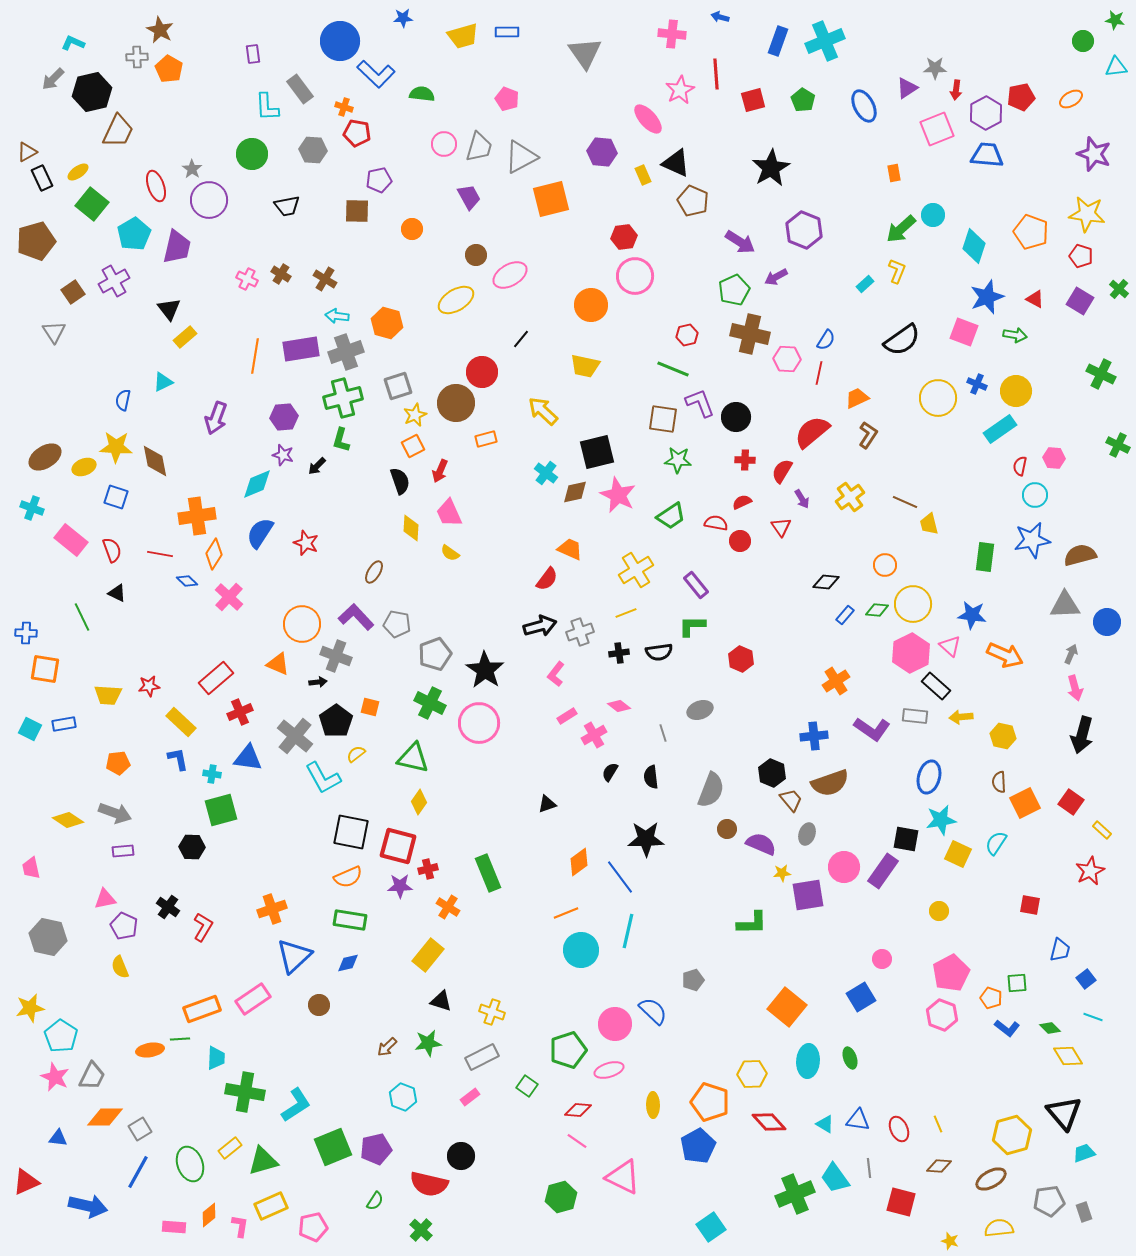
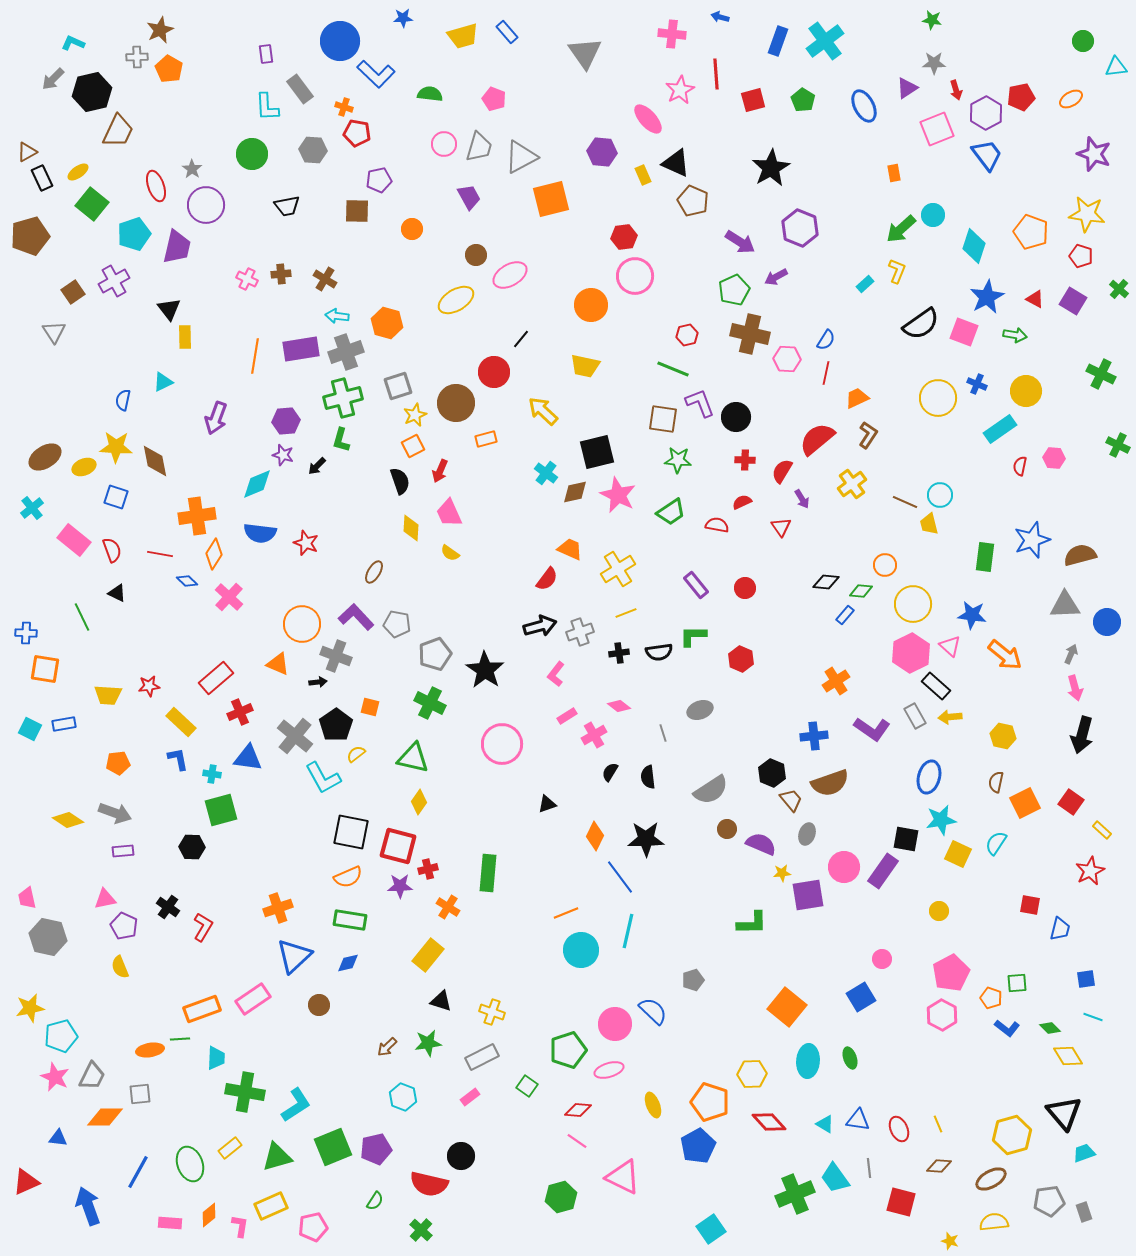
green star at (1115, 20): moved 183 px left
brown star at (160, 30): rotated 20 degrees clockwise
blue rectangle at (507, 32): rotated 50 degrees clockwise
cyan cross at (825, 41): rotated 15 degrees counterclockwise
purple rectangle at (253, 54): moved 13 px right
gray star at (935, 68): moved 1 px left, 5 px up
red arrow at (956, 90): rotated 24 degrees counterclockwise
green semicircle at (422, 94): moved 8 px right
pink pentagon at (507, 99): moved 13 px left
blue trapezoid at (987, 155): rotated 48 degrees clockwise
purple circle at (209, 200): moved 3 px left, 5 px down
purple hexagon at (804, 230): moved 4 px left, 2 px up
cyan pentagon at (134, 234): rotated 12 degrees clockwise
brown pentagon at (36, 241): moved 6 px left, 5 px up
brown cross at (281, 274): rotated 36 degrees counterclockwise
blue star at (987, 297): rotated 8 degrees counterclockwise
purple square at (1080, 301): moved 7 px left
yellow rectangle at (185, 337): rotated 50 degrees counterclockwise
black semicircle at (902, 340): moved 19 px right, 16 px up
red circle at (482, 372): moved 12 px right
red line at (819, 373): moved 7 px right
yellow circle at (1016, 391): moved 10 px right
purple hexagon at (284, 417): moved 2 px right, 4 px down
red semicircle at (812, 432): moved 5 px right, 7 px down
cyan circle at (1035, 495): moved 95 px left
yellow cross at (850, 497): moved 2 px right, 13 px up
cyan cross at (32, 508): rotated 30 degrees clockwise
green trapezoid at (671, 516): moved 4 px up
red semicircle at (716, 523): moved 1 px right, 2 px down
blue semicircle at (260, 533): rotated 116 degrees counterclockwise
pink rectangle at (71, 540): moved 3 px right
blue star at (1032, 540): rotated 9 degrees counterclockwise
red circle at (740, 541): moved 5 px right, 47 px down
yellow cross at (636, 570): moved 18 px left, 1 px up
green diamond at (877, 610): moved 16 px left, 19 px up
green L-shape at (692, 626): moved 1 px right, 10 px down
orange arrow at (1005, 655): rotated 15 degrees clockwise
gray rectangle at (915, 716): rotated 55 degrees clockwise
yellow arrow at (961, 717): moved 11 px left
black pentagon at (336, 721): moved 4 px down
pink circle at (479, 723): moved 23 px right, 21 px down
black semicircle at (651, 777): moved 3 px left
brown semicircle at (999, 782): moved 3 px left; rotated 15 degrees clockwise
gray semicircle at (711, 790): rotated 36 degrees clockwise
orange diamond at (579, 862): moved 16 px right, 26 px up; rotated 28 degrees counterclockwise
pink trapezoid at (31, 868): moved 4 px left, 30 px down
green rectangle at (488, 873): rotated 27 degrees clockwise
orange cross at (272, 909): moved 6 px right, 1 px up
blue trapezoid at (1060, 950): moved 21 px up
blue square at (1086, 979): rotated 30 degrees clockwise
pink hexagon at (942, 1015): rotated 8 degrees clockwise
cyan pentagon at (61, 1036): rotated 24 degrees clockwise
yellow ellipse at (653, 1105): rotated 20 degrees counterclockwise
gray square at (140, 1129): moved 35 px up; rotated 25 degrees clockwise
green triangle at (263, 1161): moved 14 px right, 4 px up
blue arrow at (88, 1206): rotated 123 degrees counterclockwise
pink rectangle at (174, 1227): moved 4 px left, 4 px up
cyan square at (711, 1227): moved 2 px down
yellow semicircle at (999, 1228): moved 5 px left, 6 px up
